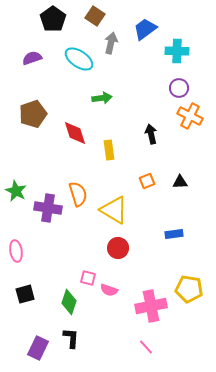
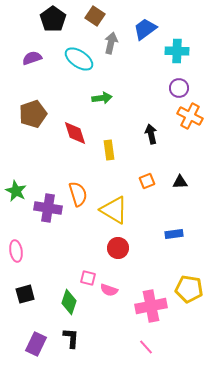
purple rectangle: moved 2 px left, 4 px up
